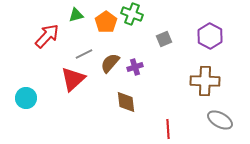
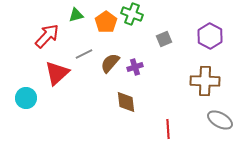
red triangle: moved 16 px left, 6 px up
